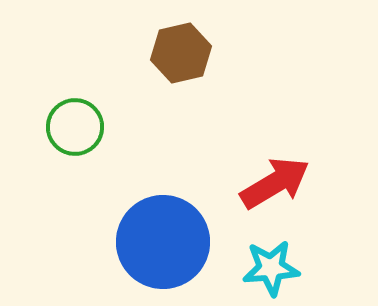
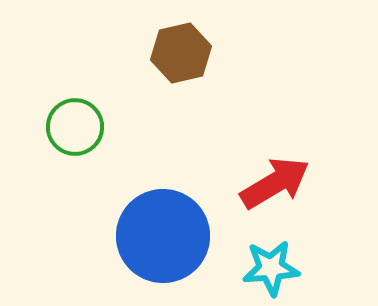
blue circle: moved 6 px up
